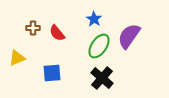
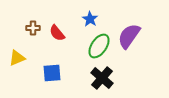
blue star: moved 4 px left
